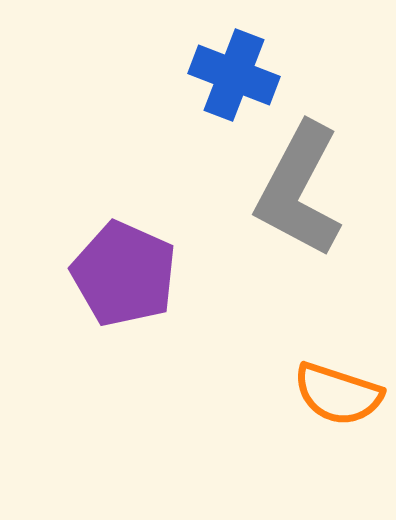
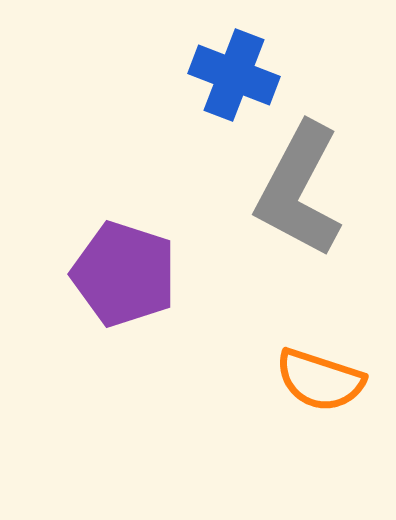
purple pentagon: rotated 6 degrees counterclockwise
orange semicircle: moved 18 px left, 14 px up
